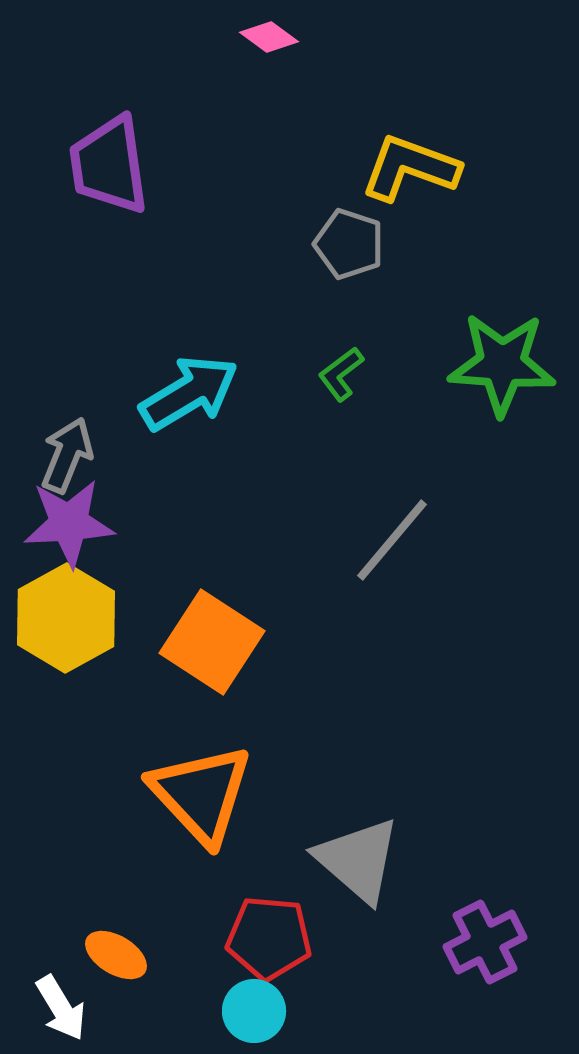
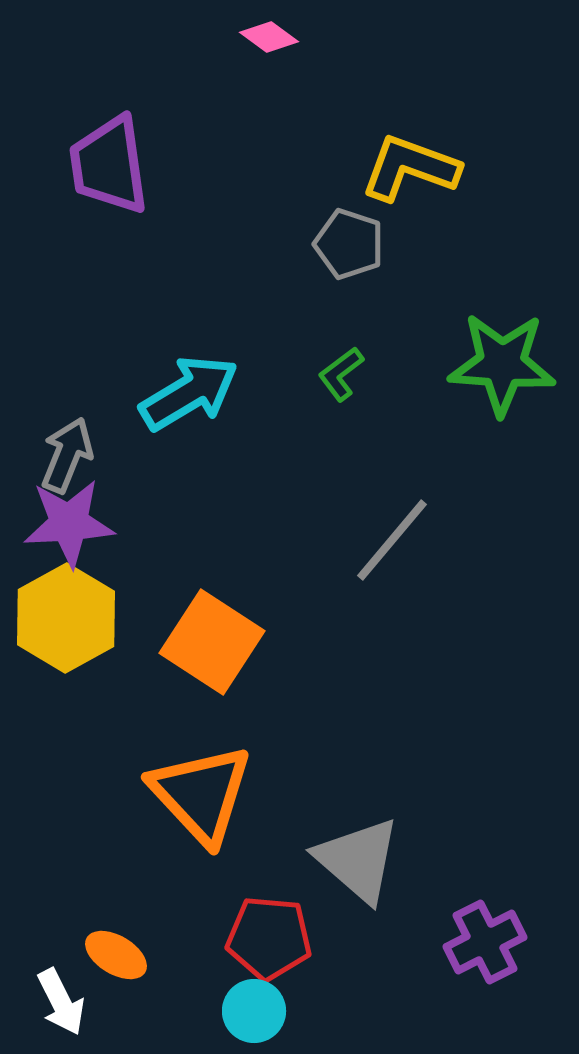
white arrow: moved 6 px up; rotated 4 degrees clockwise
